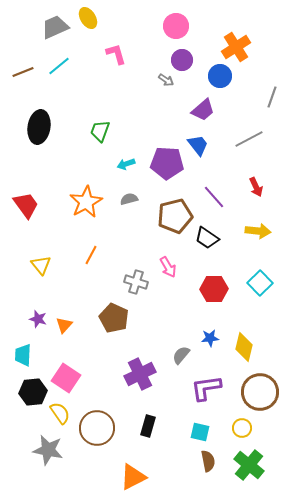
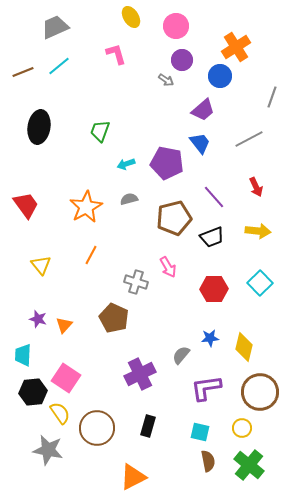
yellow ellipse at (88, 18): moved 43 px right, 1 px up
blue trapezoid at (198, 145): moved 2 px right, 2 px up
purple pentagon at (167, 163): rotated 8 degrees clockwise
orange star at (86, 202): moved 5 px down
brown pentagon at (175, 216): moved 1 px left, 2 px down
black trapezoid at (207, 238): moved 5 px right, 1 px up; rotated 55 degrees counterclockwise
